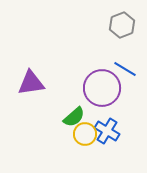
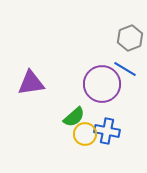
gray hexagon: moved 8 px right, 13 px down
purple circle: moved 4 px up
blue cross: rotated 20 degrees counterclockwise
